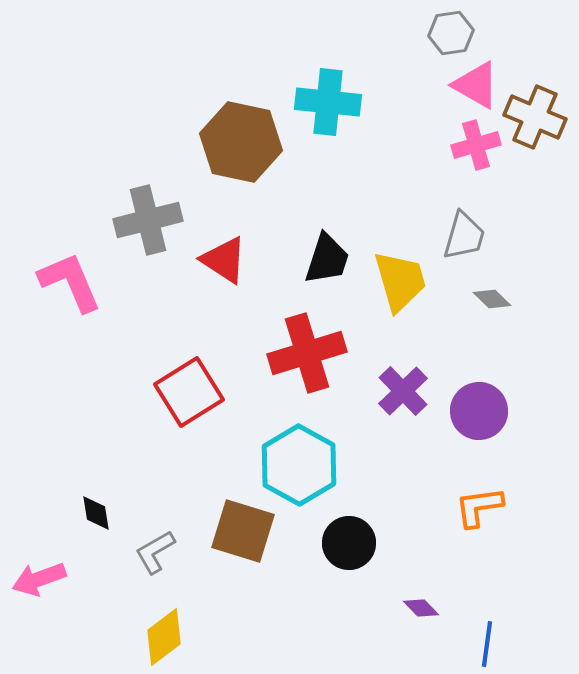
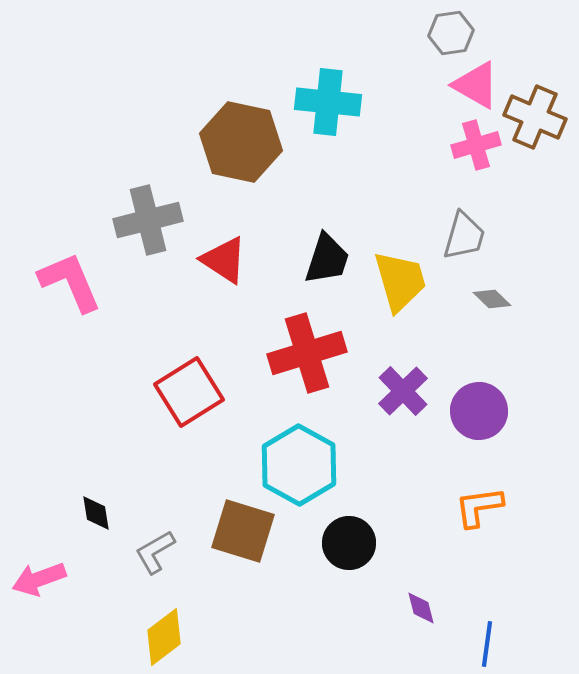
purple diamond: rotated 30 degrees clockwise
